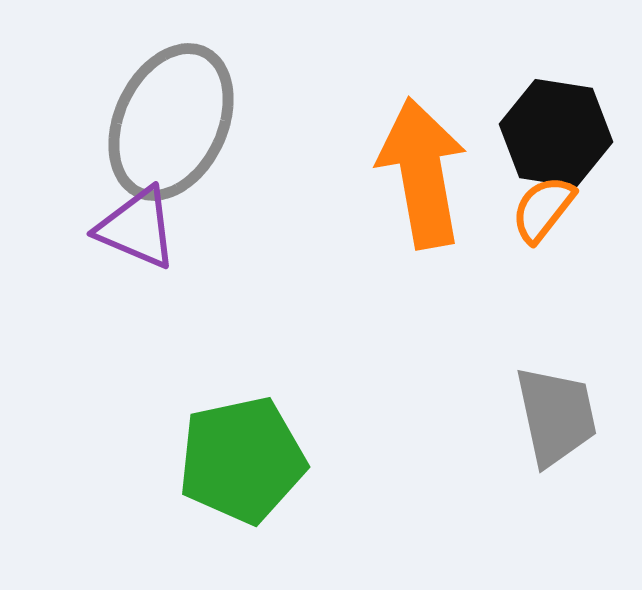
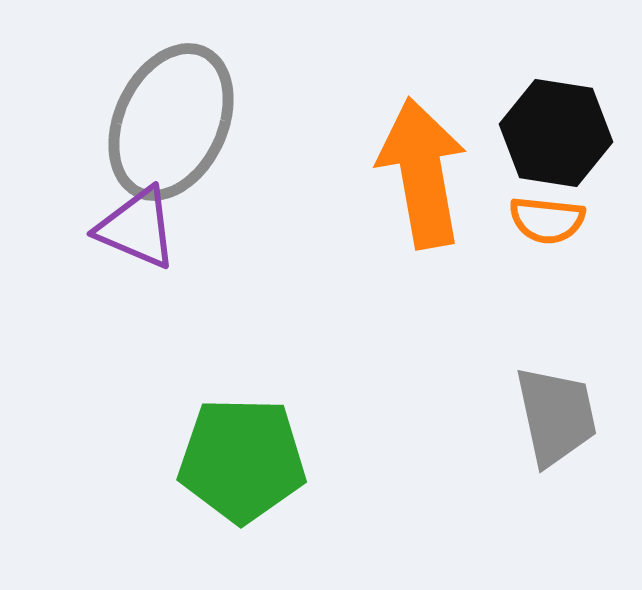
orange semicircle: moved 4 px right, 11 px down; rotated 122 degrees counterclockwise
green pentagon: rotated 13 degrees clockwise
